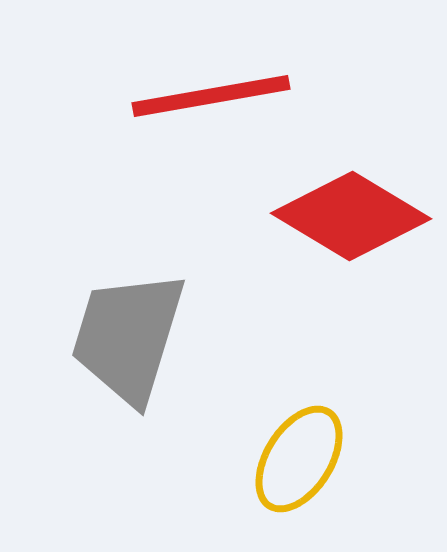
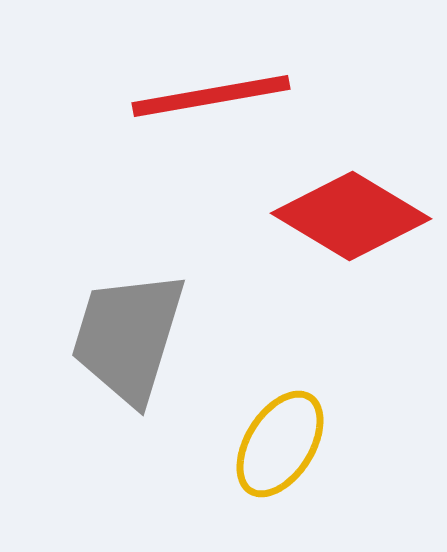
yellow ellipse: moved 19 px left, 15 px up
